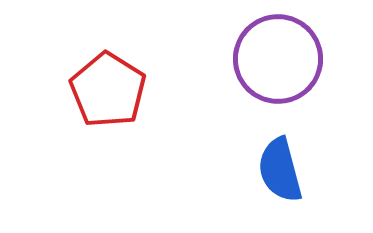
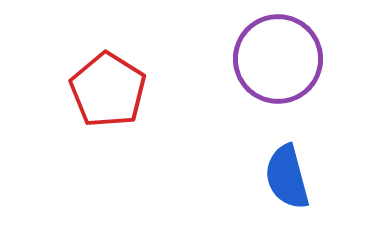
blue semicircle: moved 7 px right, 7 px down
